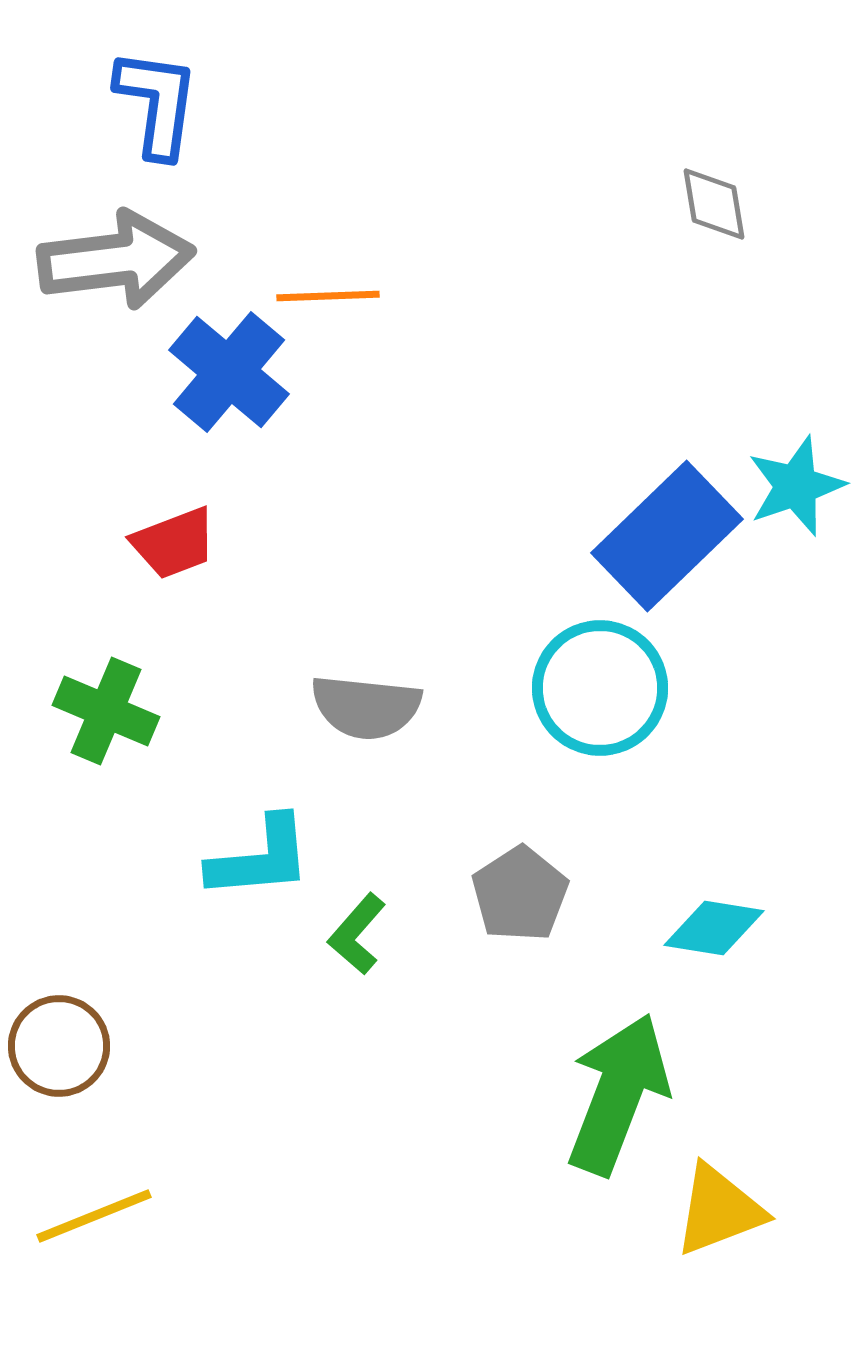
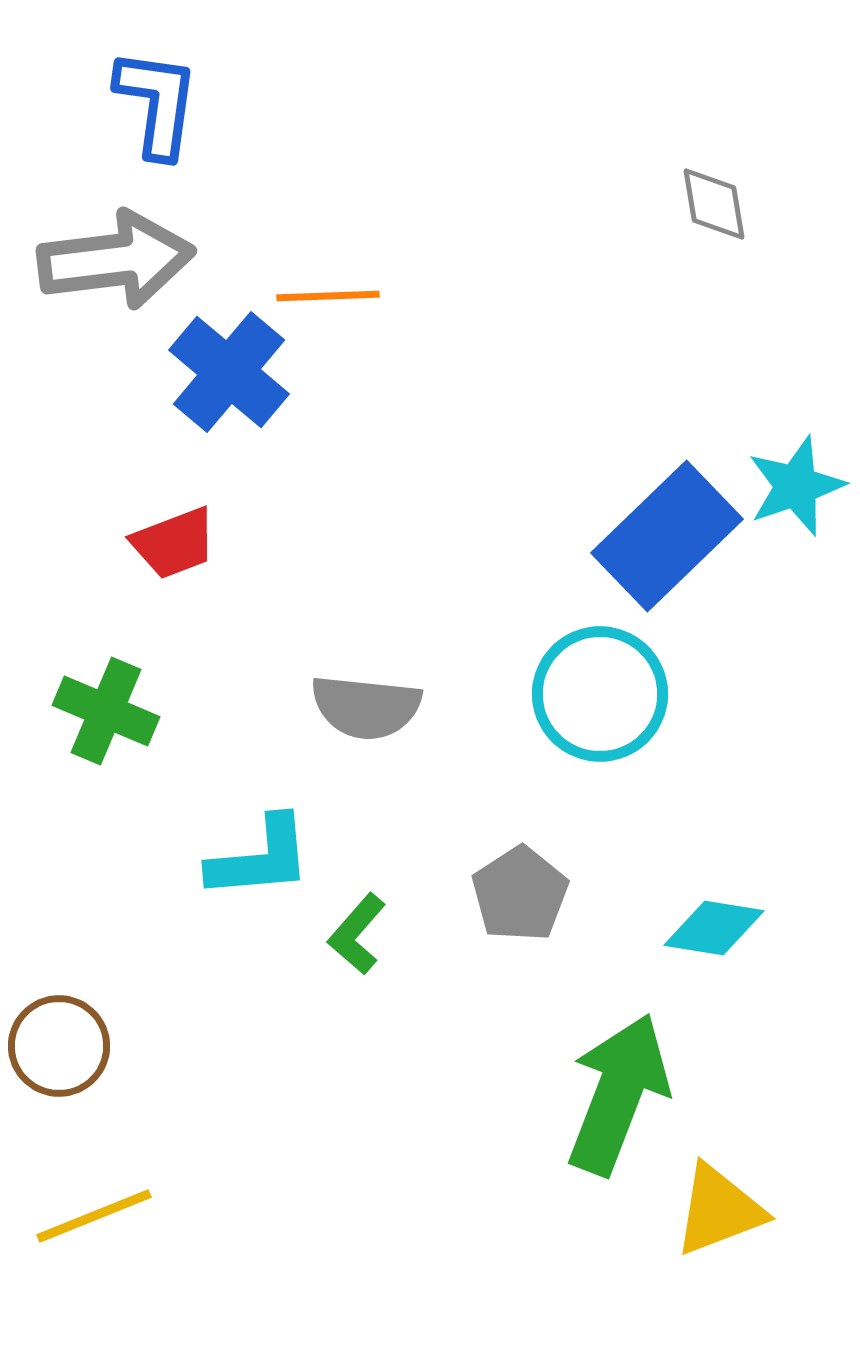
cyan circle: moved 6 px down
